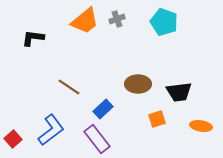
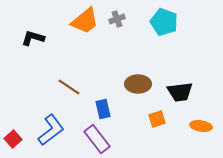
black L-shape: rotated 10 degrees clockwise
black trapezoid: moved 1 px right
blue rectangle: rotated 60 degrees counterclockwise
